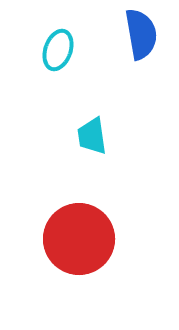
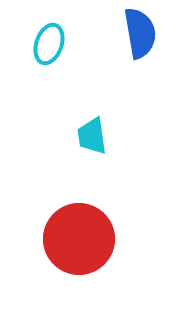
blue semicircle: moved 1 px left, 1 px up
cyan ellipse: moved 9 px left, 6 px up
